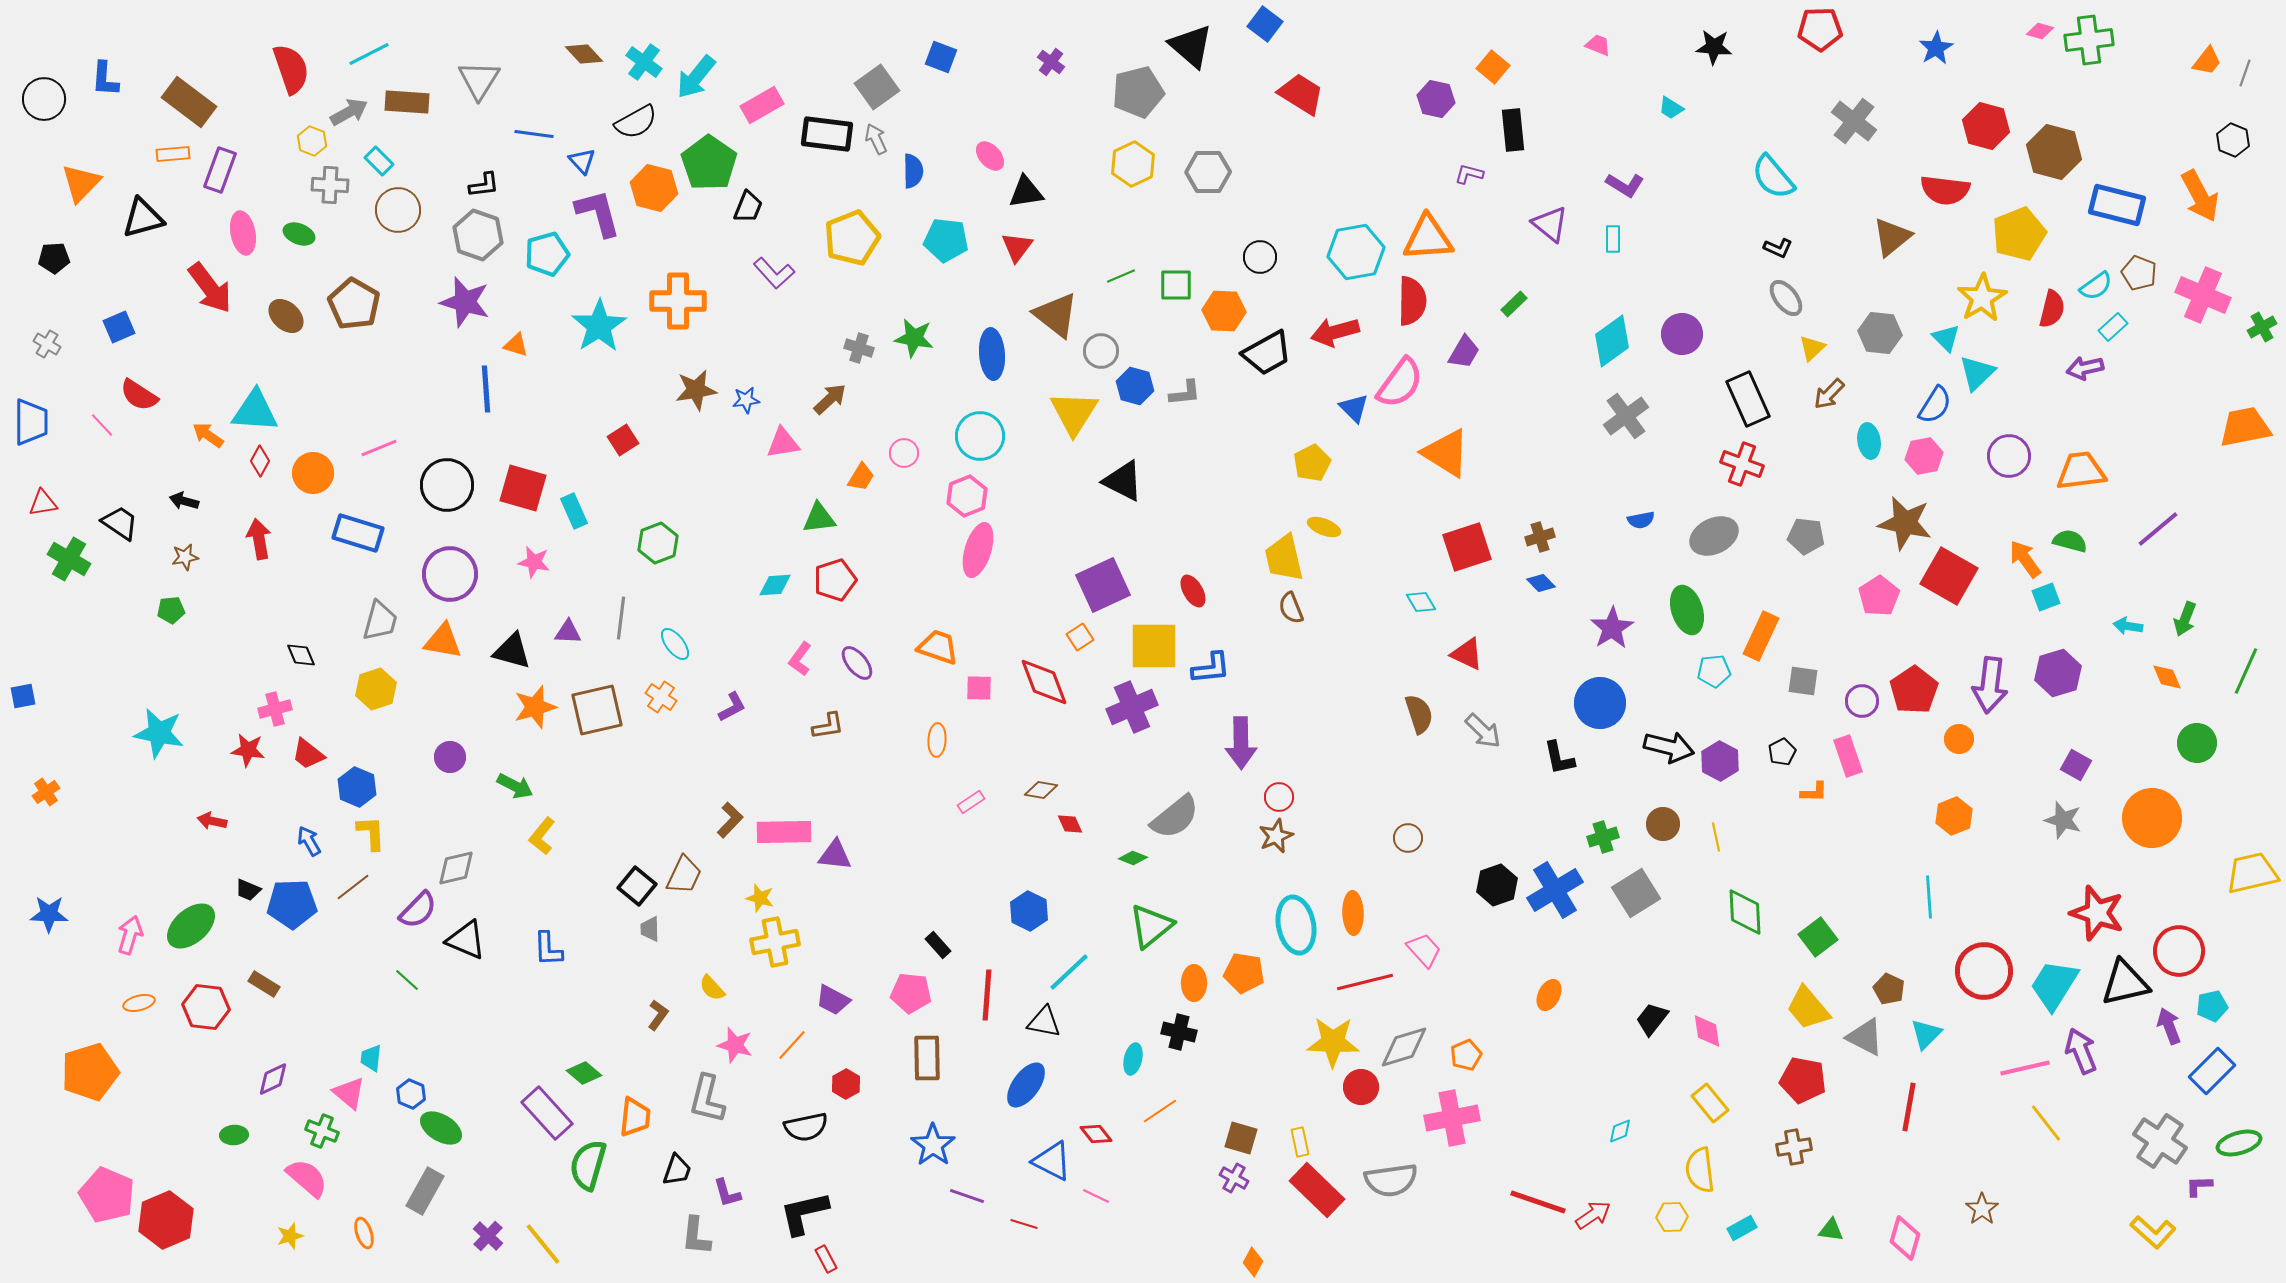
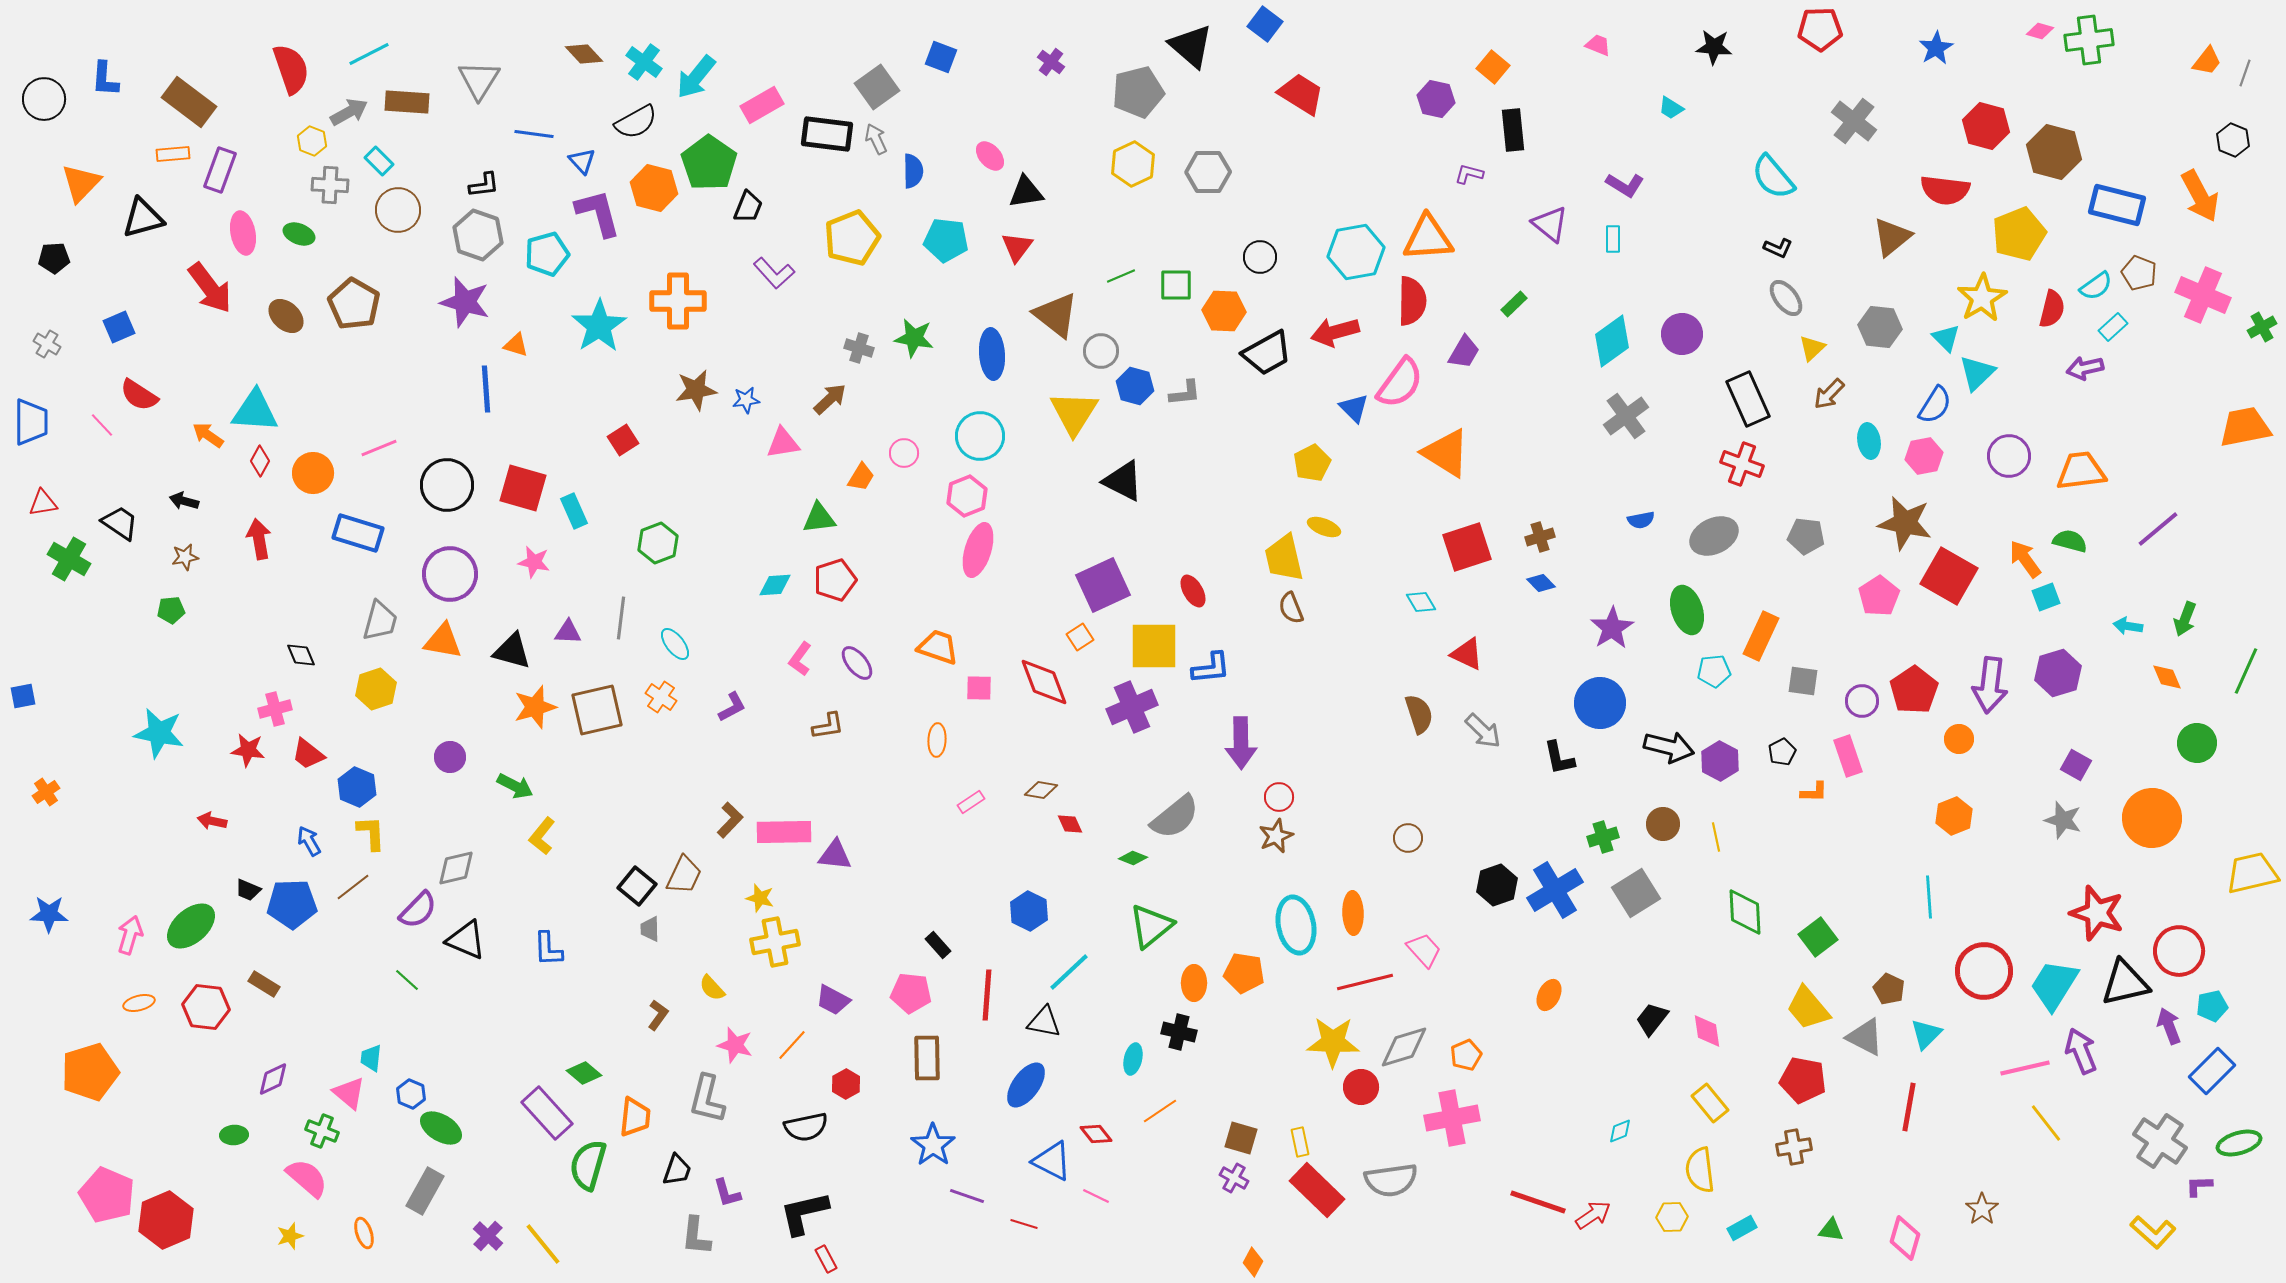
gray hexagon at (1880, 333): moved 6 px up
